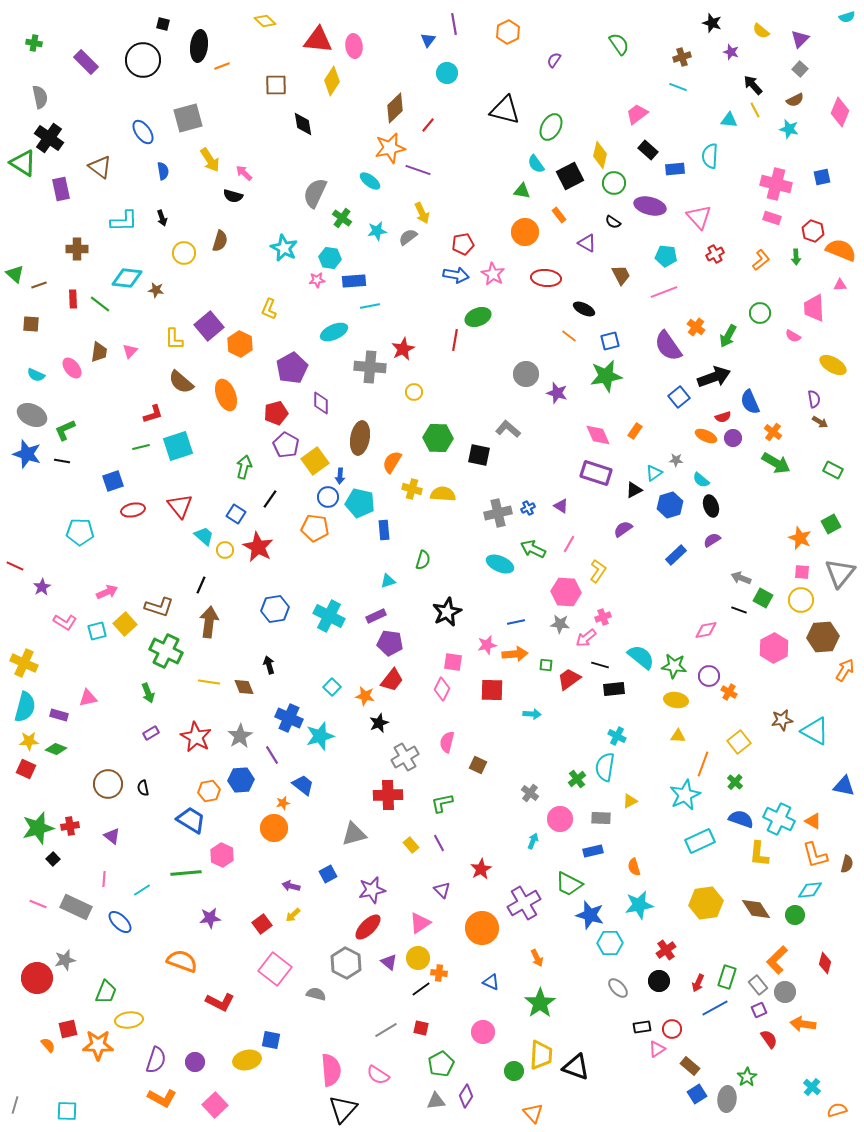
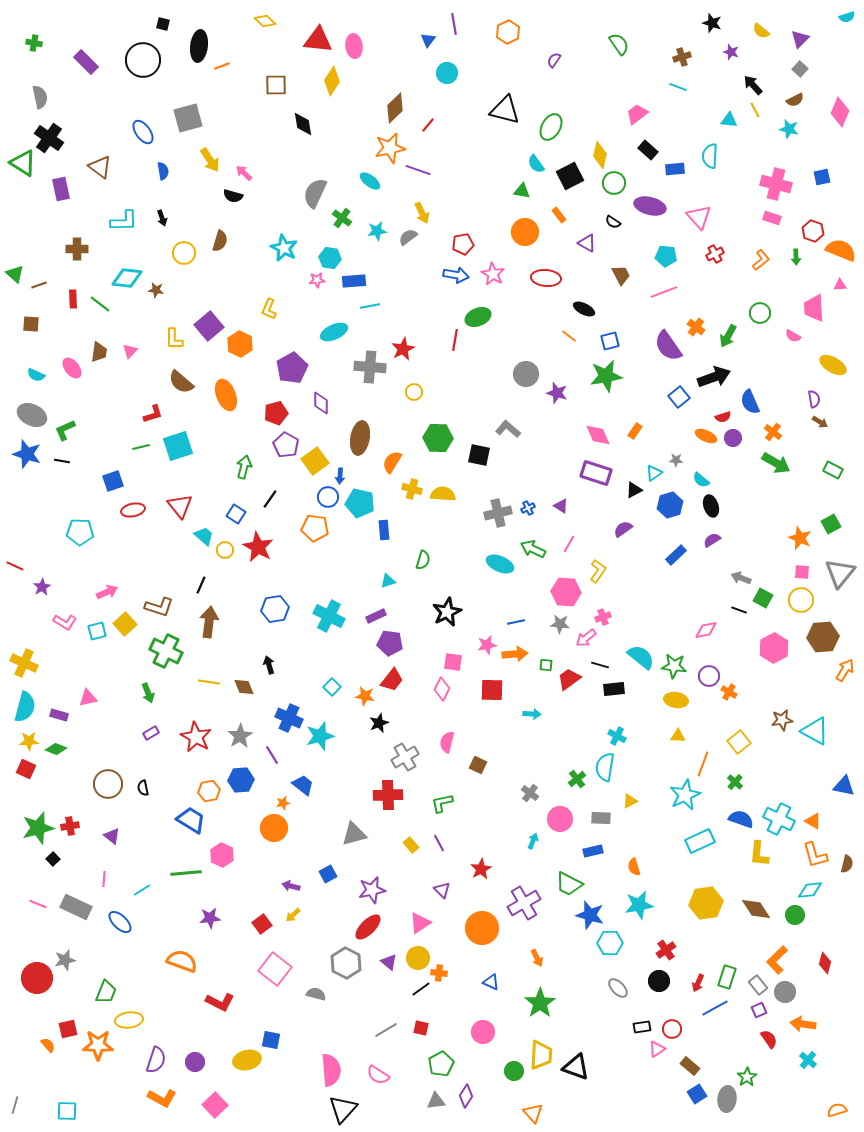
cyan cross at (812, 1087): moved 4 px left, 27 px up
